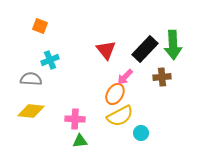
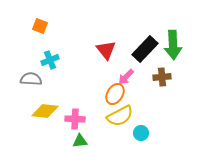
pink arrow: moved 1 px right
yellow diamond: moved 14 px right
